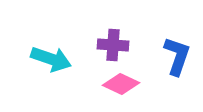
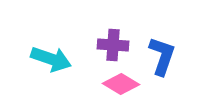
blue L-shape: moved 15 px left
pink diamond: rotated 6 degrees clockwise
